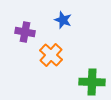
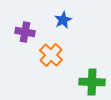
blue star: rotated 24 degrees clockwise
